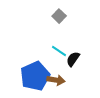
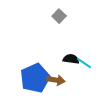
cyan line: moved 25 px right, 12 px down
black semicircle: moved 2 px left; rotated 63 degrees clockwise
blue pentagon: moved 2 px down
